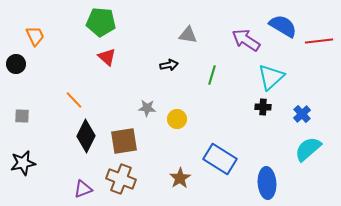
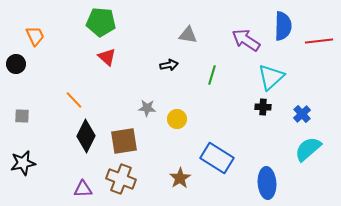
blue semicircle: rotated 60 degrees clockwise
blue rectangle: moved 3 px left, 1 px up
purple triangle: rotated 18 degrees clockwise
